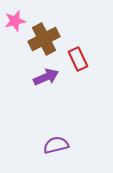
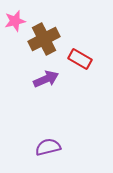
red rectangle: moved 2 px right; rotated 35 degrees counterclockwise
purple arrow: moved 2 px down
purple semicircle: moved 8 px left, 2 px down
